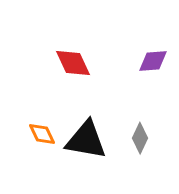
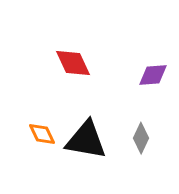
purple diamond: moved 14 px down
gray diamond: moved 1 px right
